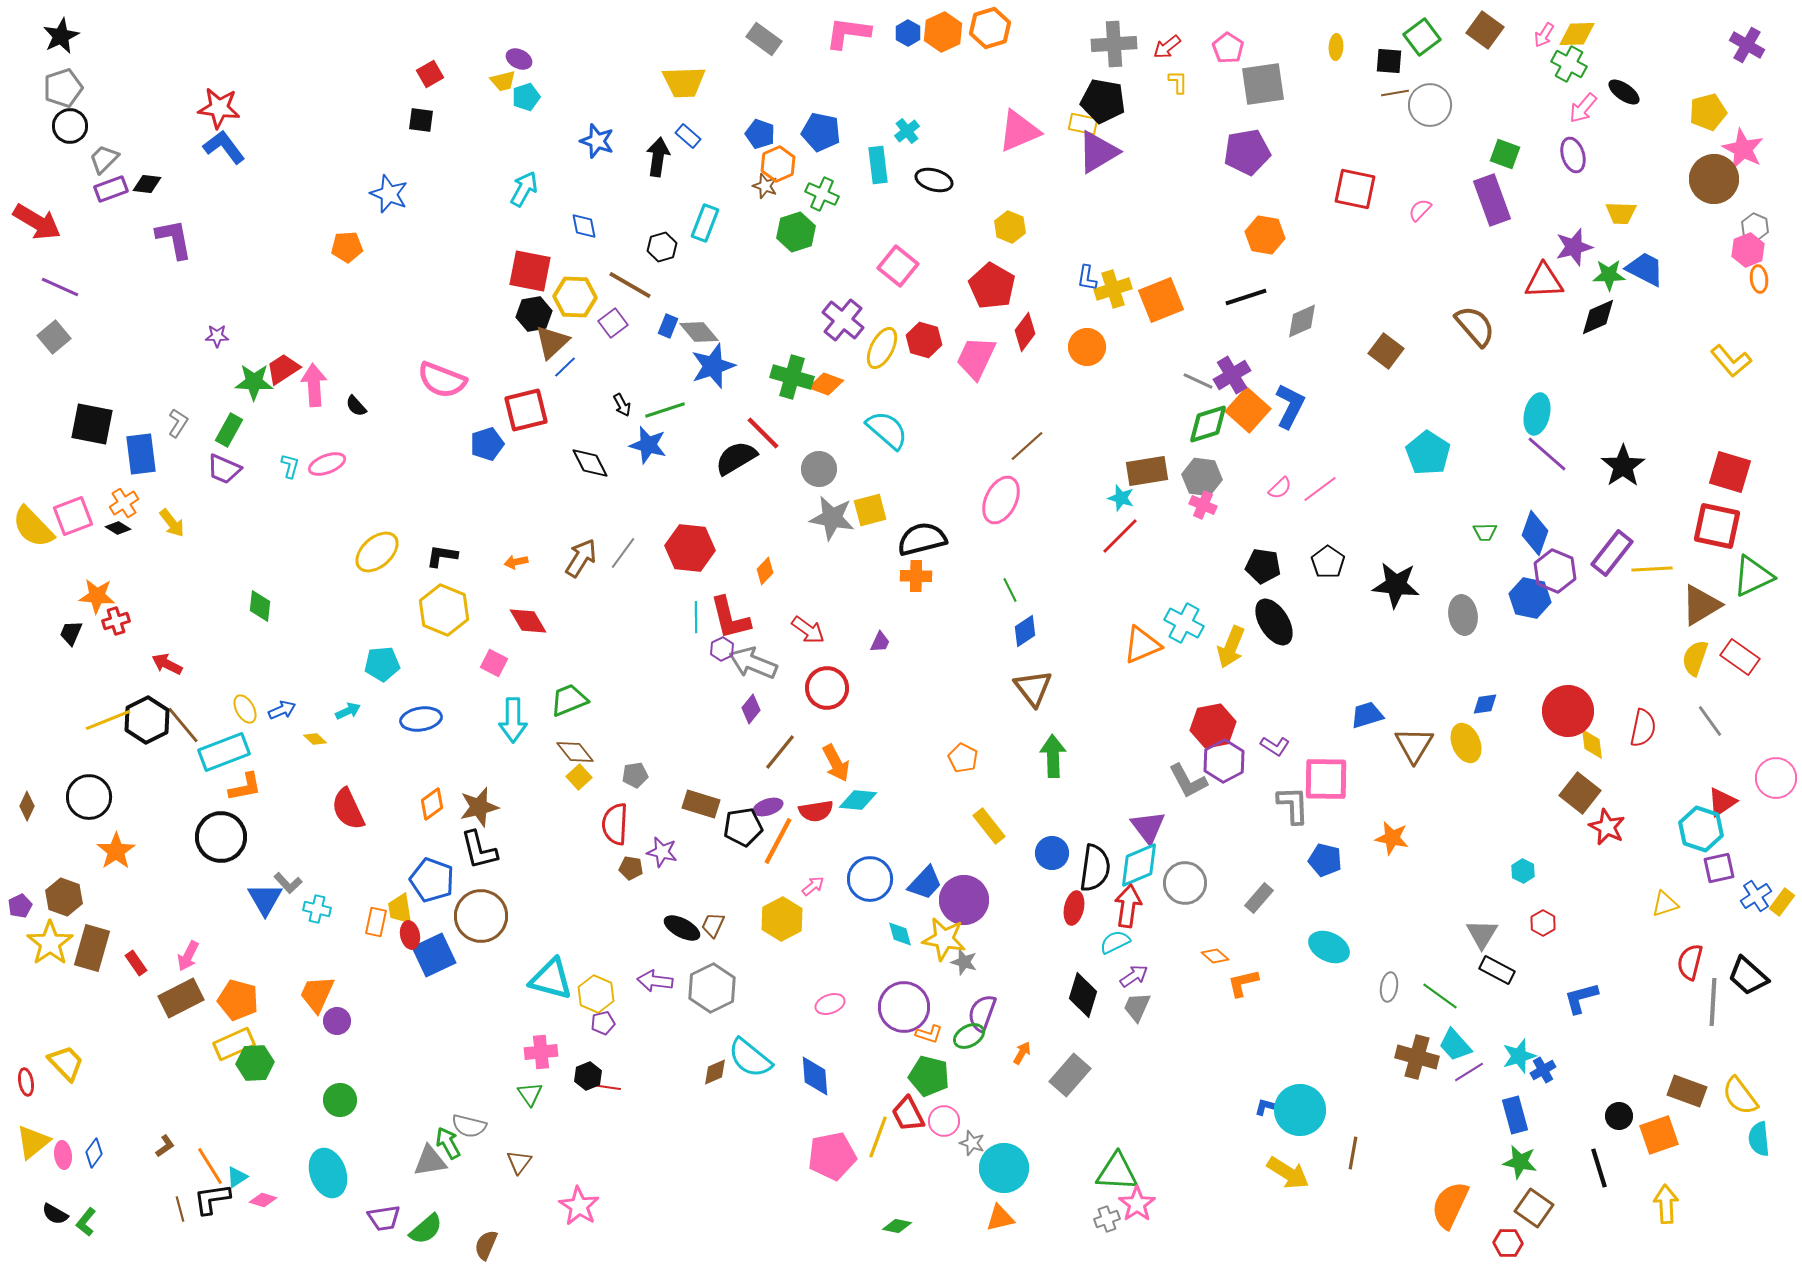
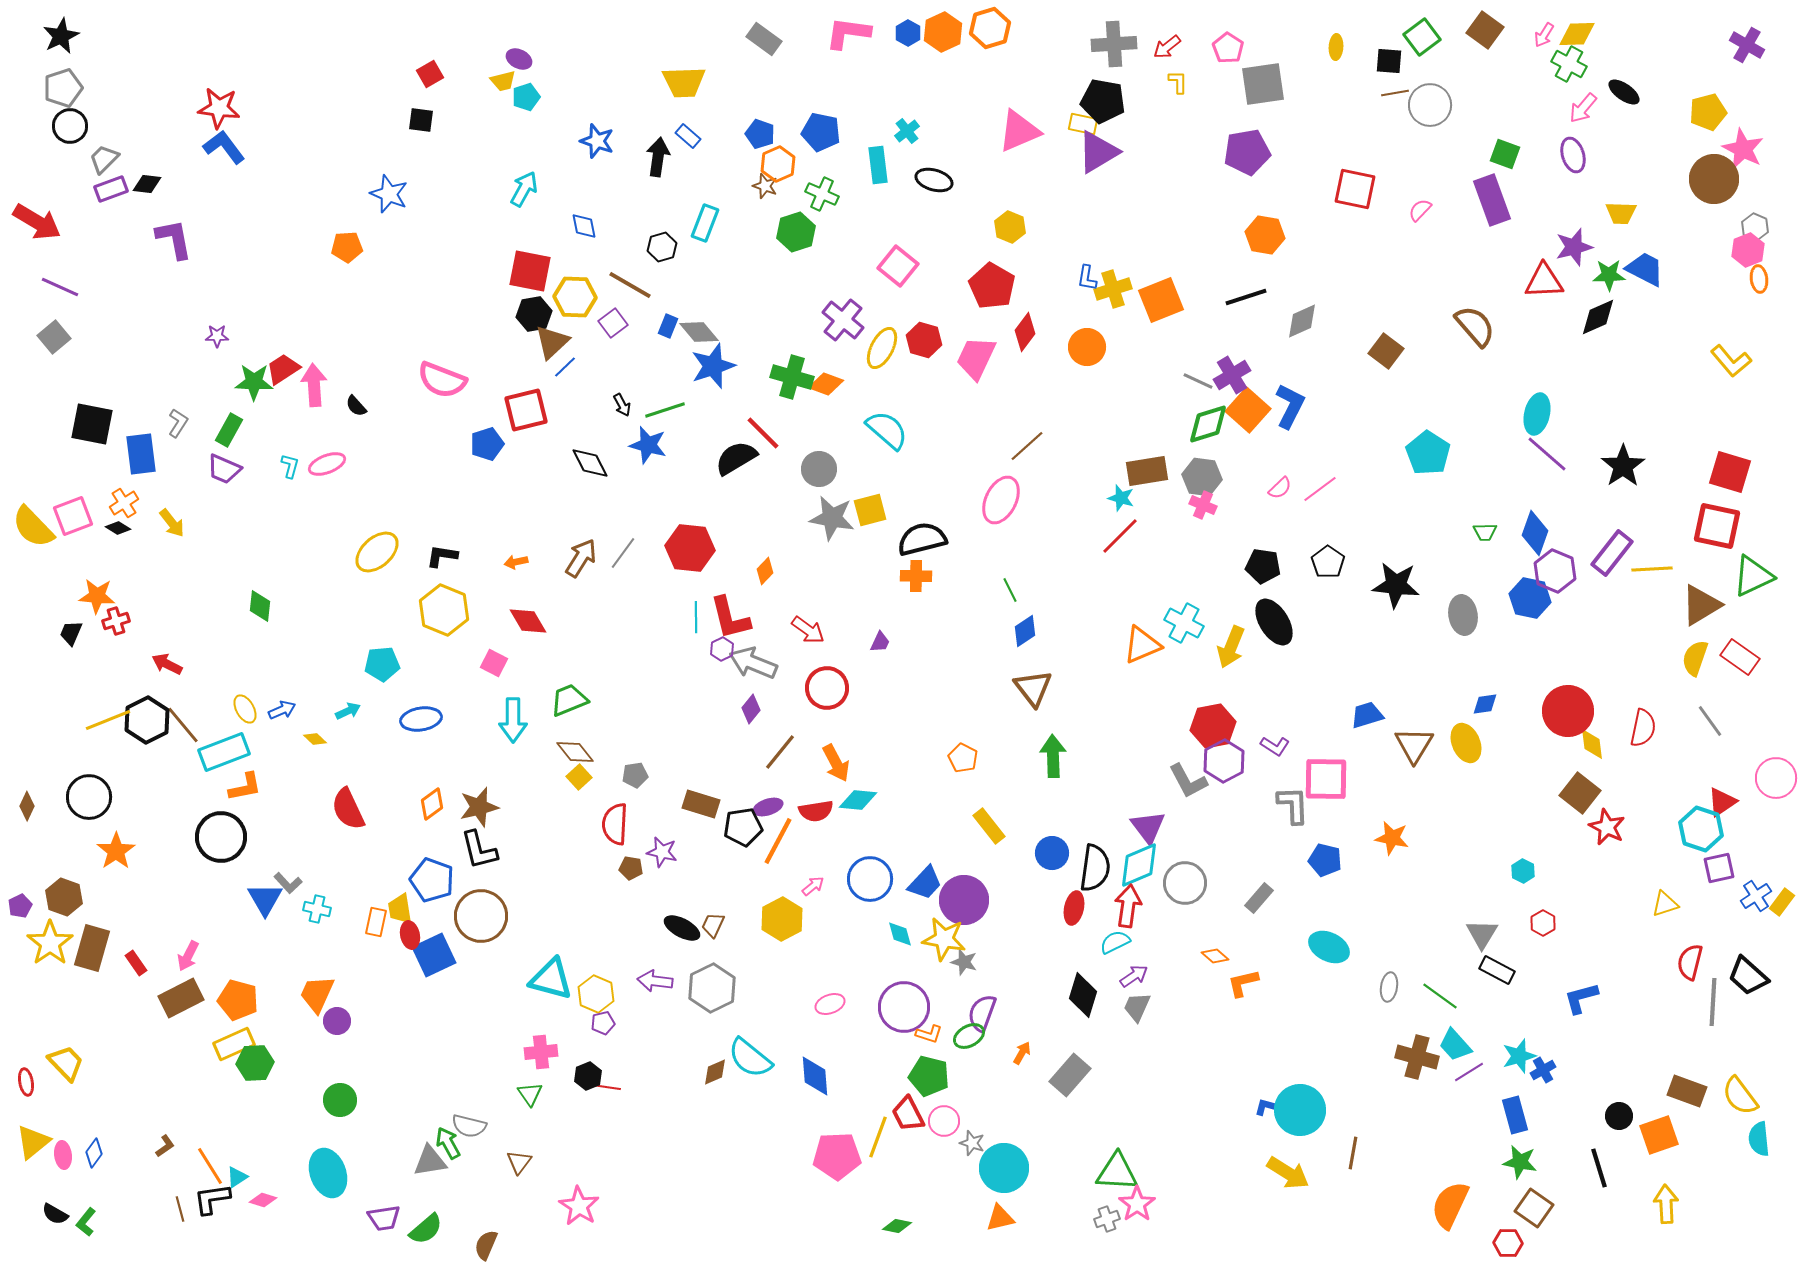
pink pentagon at (832, 1156): moved 5 px right; rotated 9 degrees clockwise
